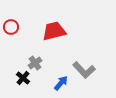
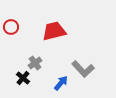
gray L-shape: moved 1 px left, 1 px up
